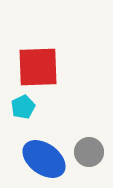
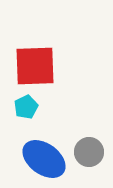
red square: moved 3 px left, 1 px up
cyan pentagon: moved 3 px right
